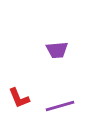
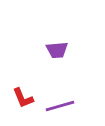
red L-shape: moved 4 px right
